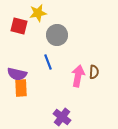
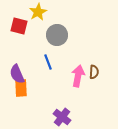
yellow star: moved 1 px up; rotated 18 degrees counterclockwise
purple semicircle: rotated 54 degrees clockwise
